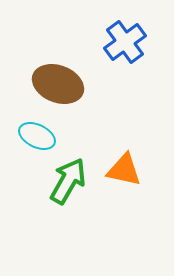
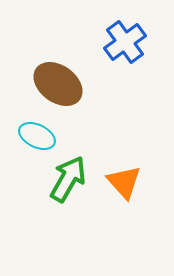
brown ellipse: rotated 15 degrees clockwise
orange triangle: moved 12 px down; rotated 36 degrees clockwise
green arrow: moved 2 px up
